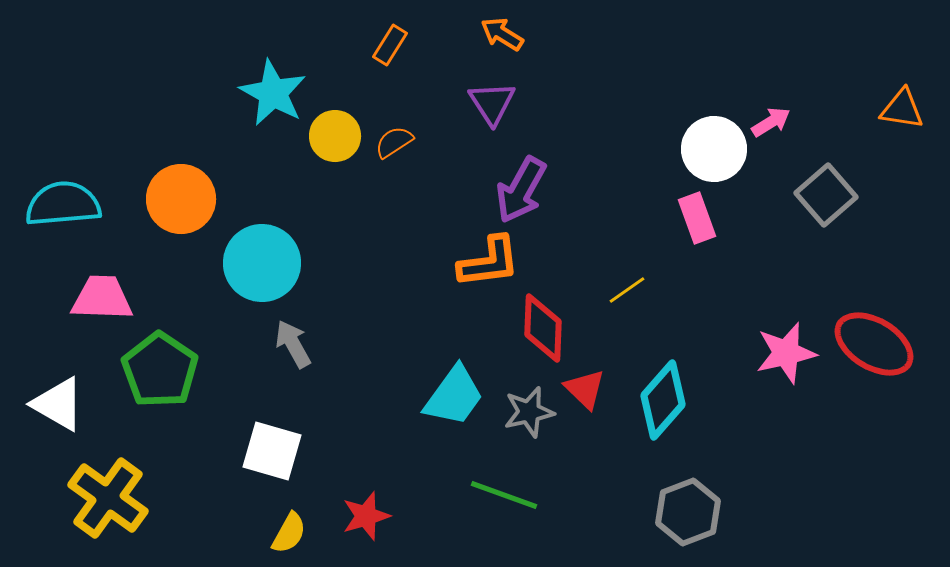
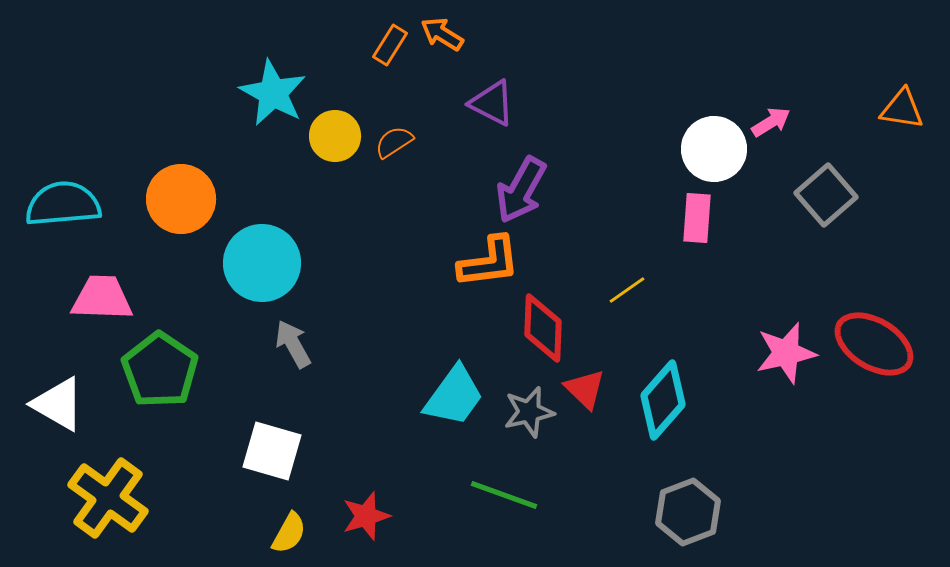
orange arrow: moved 60 px left
purple triangle: rotated 30 degrees counterclockwise
pink rectangle: rotated 24 degrees clockwise
